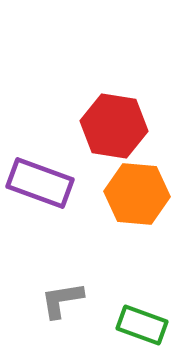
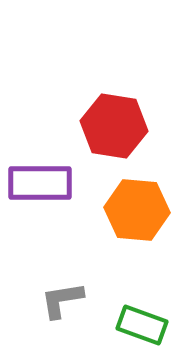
purple rectangle: rotated 20 degrees counterclockwise
orange hexagon: moved 16 px down
